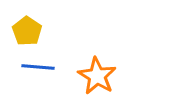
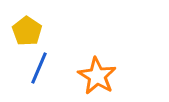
blue line: moved 1 px right, 1 px down; rotated 72 degrees counterclockwise
